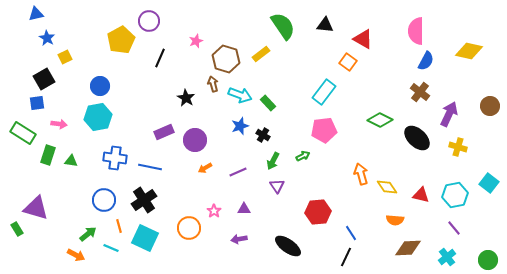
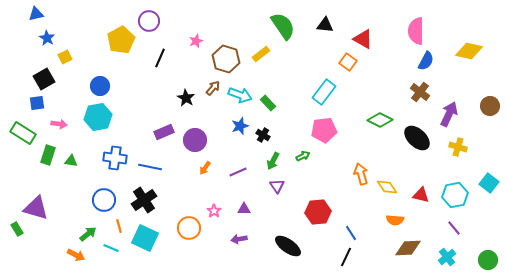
brown arrow at (213, 84): moved 4 px down; rotated 56 degrees clockwise
orange arrow at (205, 168): rotated 24 degrees counterclockwise
